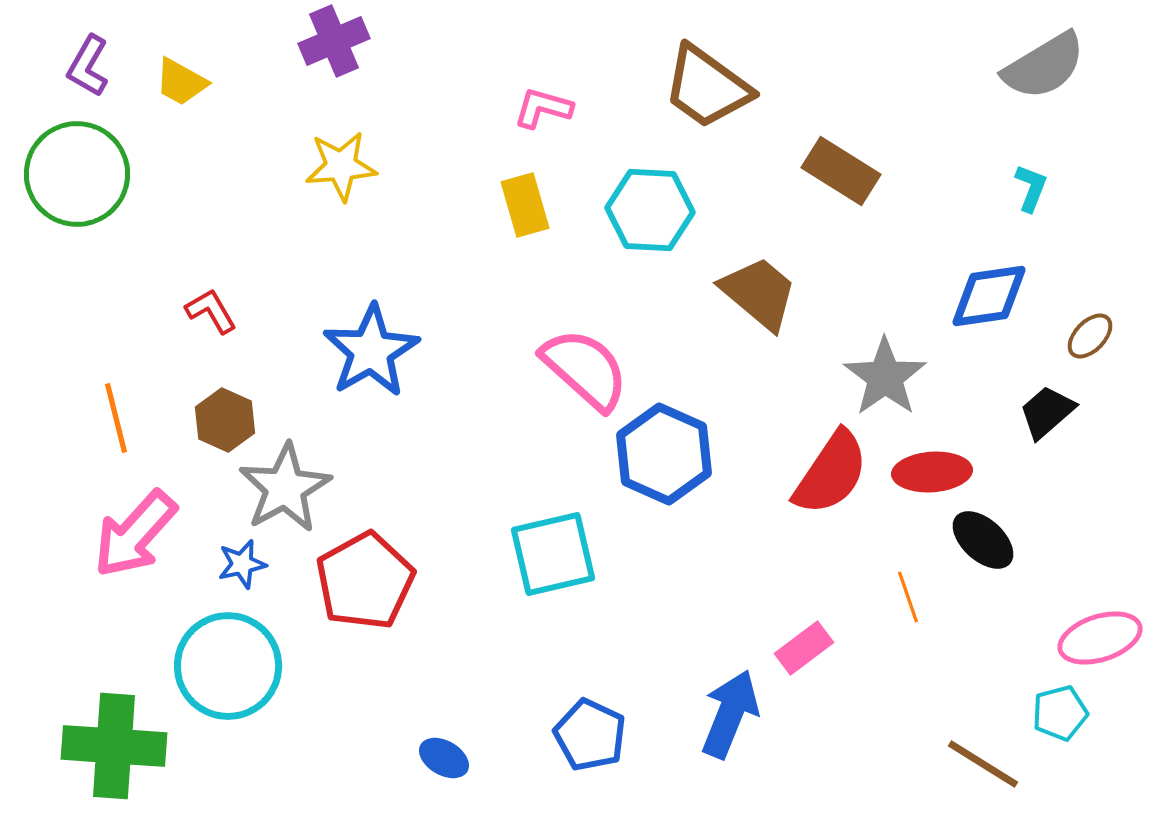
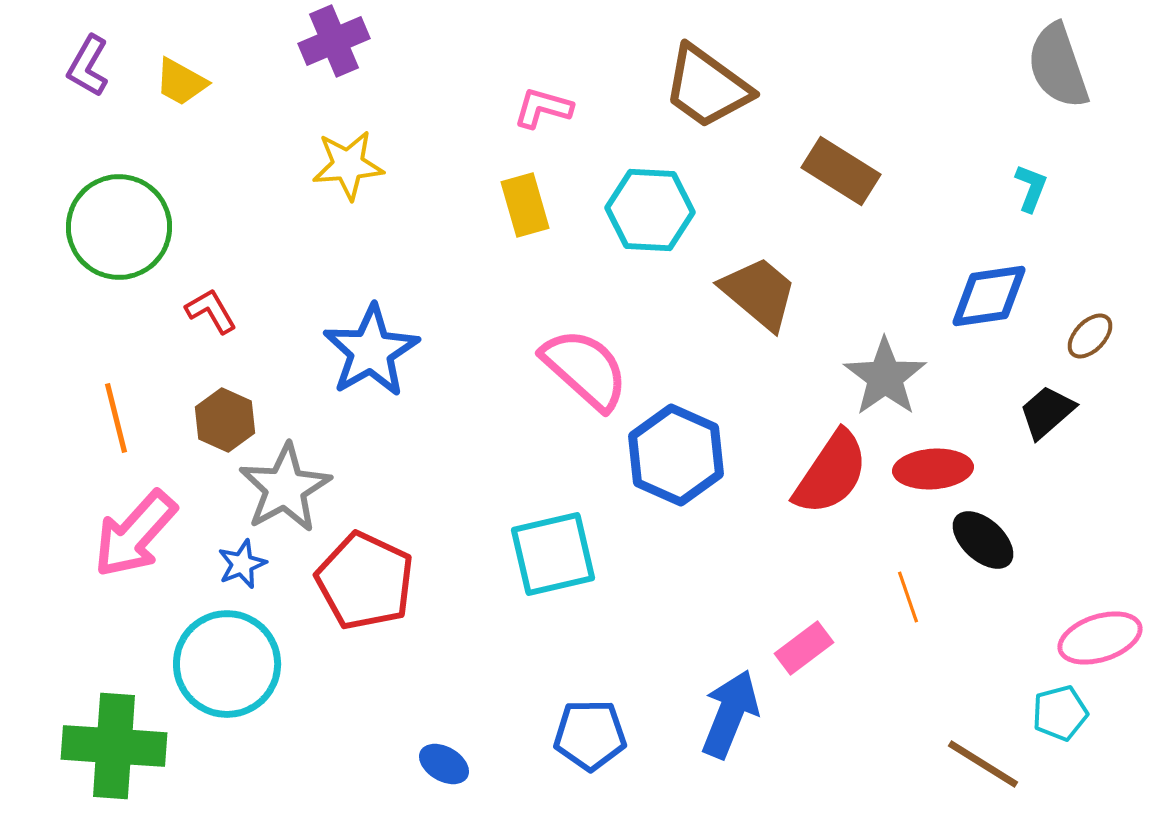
gray semicircle at (1044, 66): moved 14 px right; rotated 102 degrees clockwise
yellow star at (341, 166): moved 7 px right, 1 px up
green circle at (77, 174): moved 42 px right, 53 px down
blue hexagon at (664, 454): moved 12 px right, 1 px down
red ellipse at (932, 472): moved 1 px right, 3 px up
blue star at (242, 564): rotated 9 degrees counterclockwise
red pentagon at (365, 581): rotated 18 degrees counterclockwise
cyan circle at (228, 666): moved 1 px left, 2 px up
blue pentagon at (590, 735): rotated 26 degrees counterclockwise
blue ellipse at (444, 758): moved 6 px down
